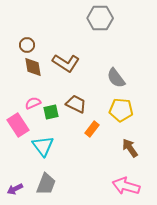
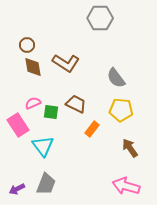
green square: rotated 21 degrees clockwise
purple arrow: moved 2 px right
